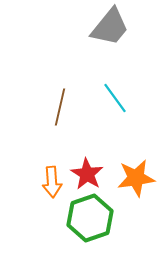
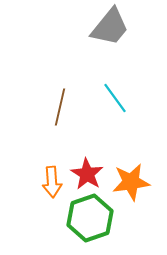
orange star: moved 5 px left, 4 px down
